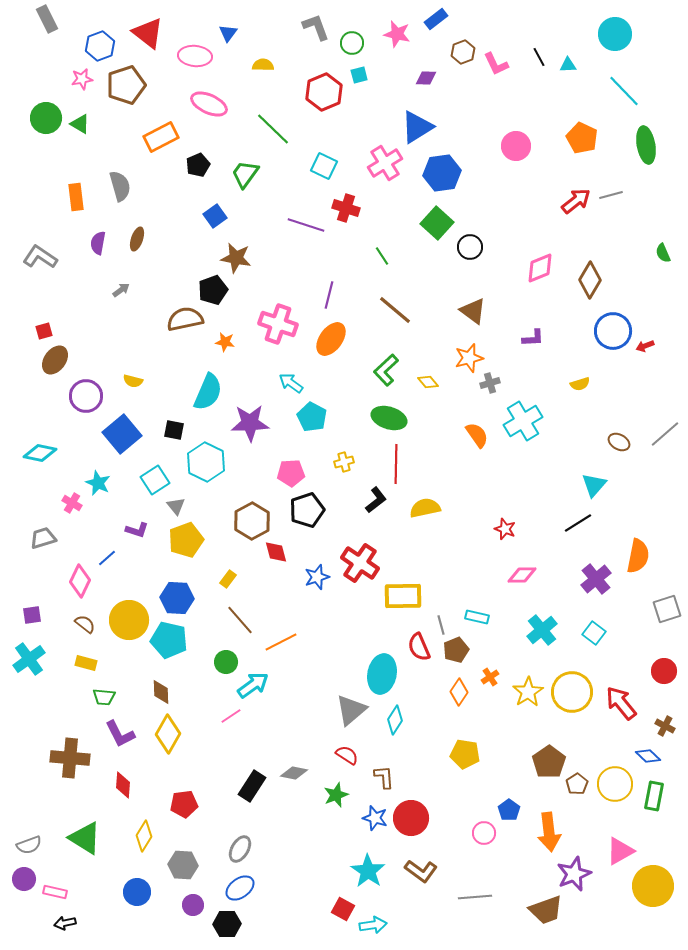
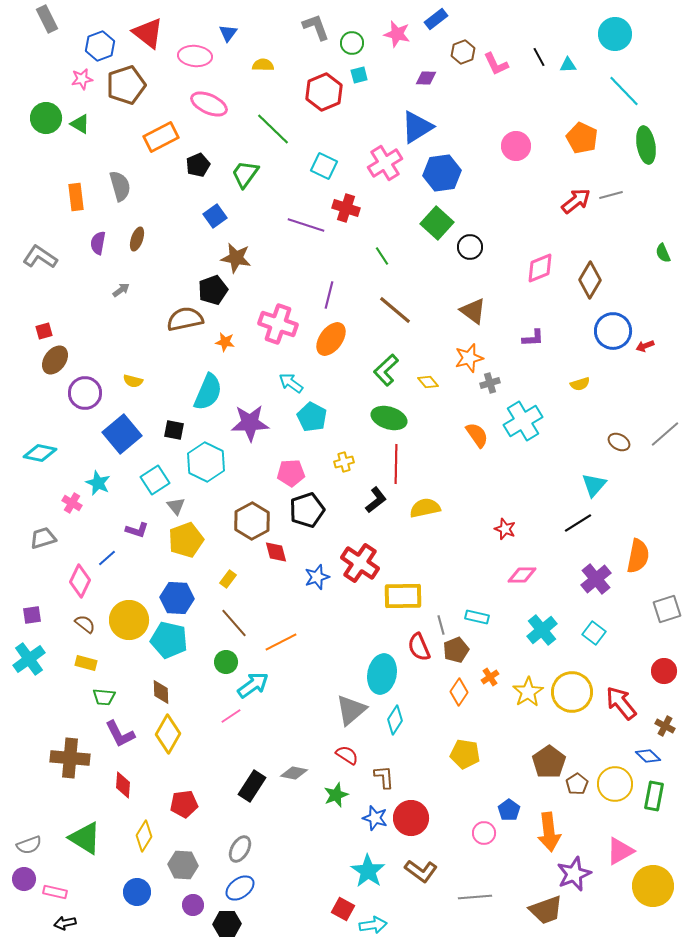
purple circle at (86, 396): moved 1 px left, 3 px up
brown line at (240, 620): moved 6 px left, 3 px down
